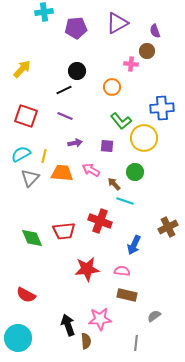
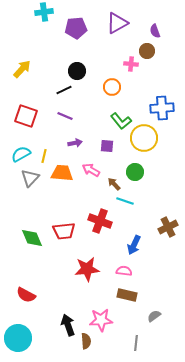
pink semicircle: moved 2 px right
pink star: moved 1 px right, 1 px down
